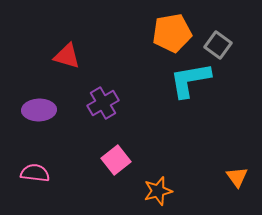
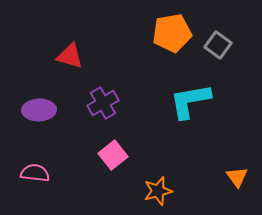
red triangle: moved 3 px right
cyan L-shape: moved 21 px down
pink square: moved 3 px left, 5 px up
